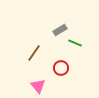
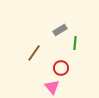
green line: rotated 72 degrees clockwise
pink triangle: moved 14 px right, 1 px down
